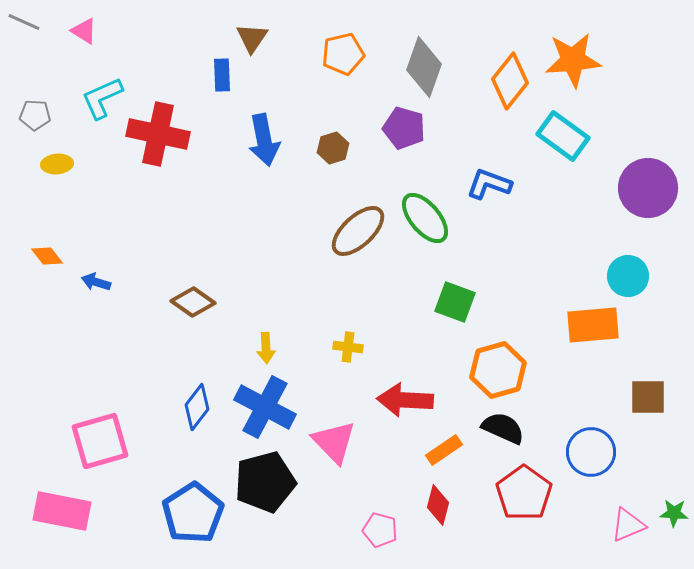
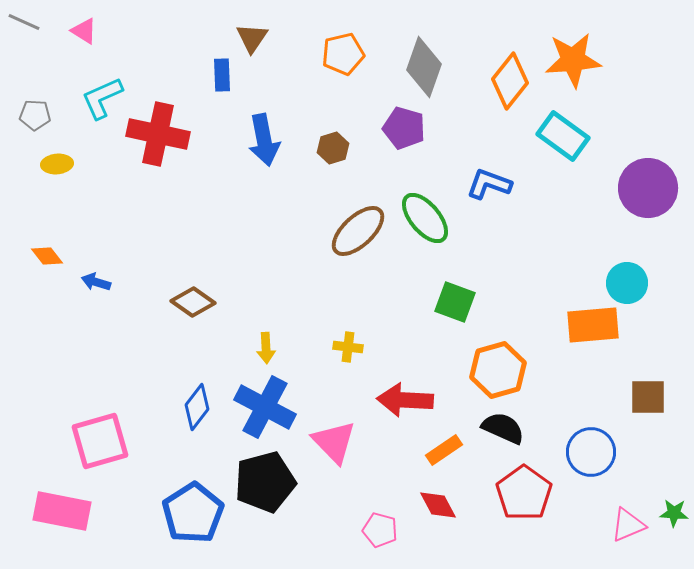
cyan circle at (628, 276): moved 1 px left, 7 px down
red diamond at (438, 505): rotated 42 degrees counterclockwise
